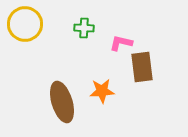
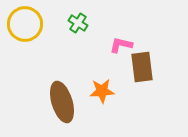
green cross: moved 6 px left, 5 px up; rotated 30 degrees clockwise
pink L-shape: moved 2 px down
